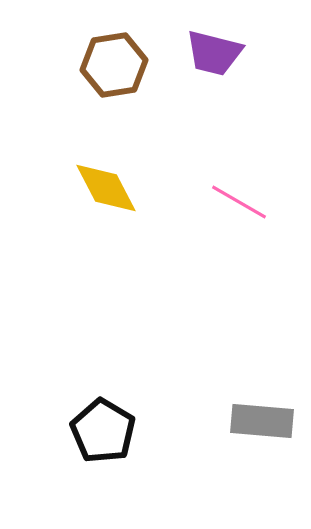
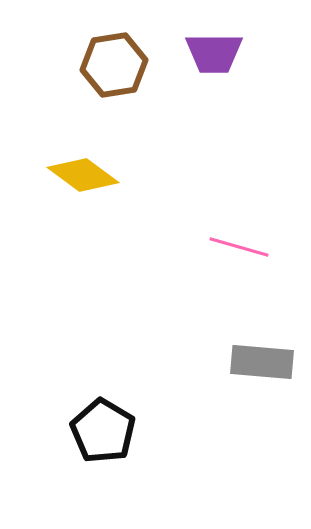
purple trapezoid: rotated 14 degrees counterclockwise
yellow diamond: moved 23 px left, 13 px up; rotated 26 degrees counterclockwise
pink line: moved 45 px down; rotated 14 degrees counterclockwise
gray rectangle: moved 59 px up
